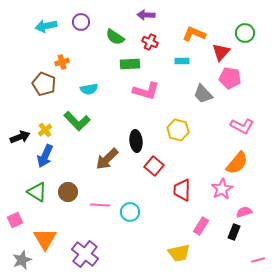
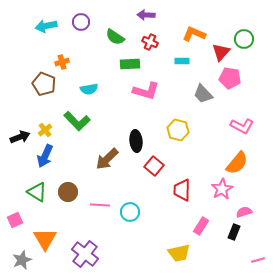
green circle at (245, 33): moved 1 px left, 6 px down
